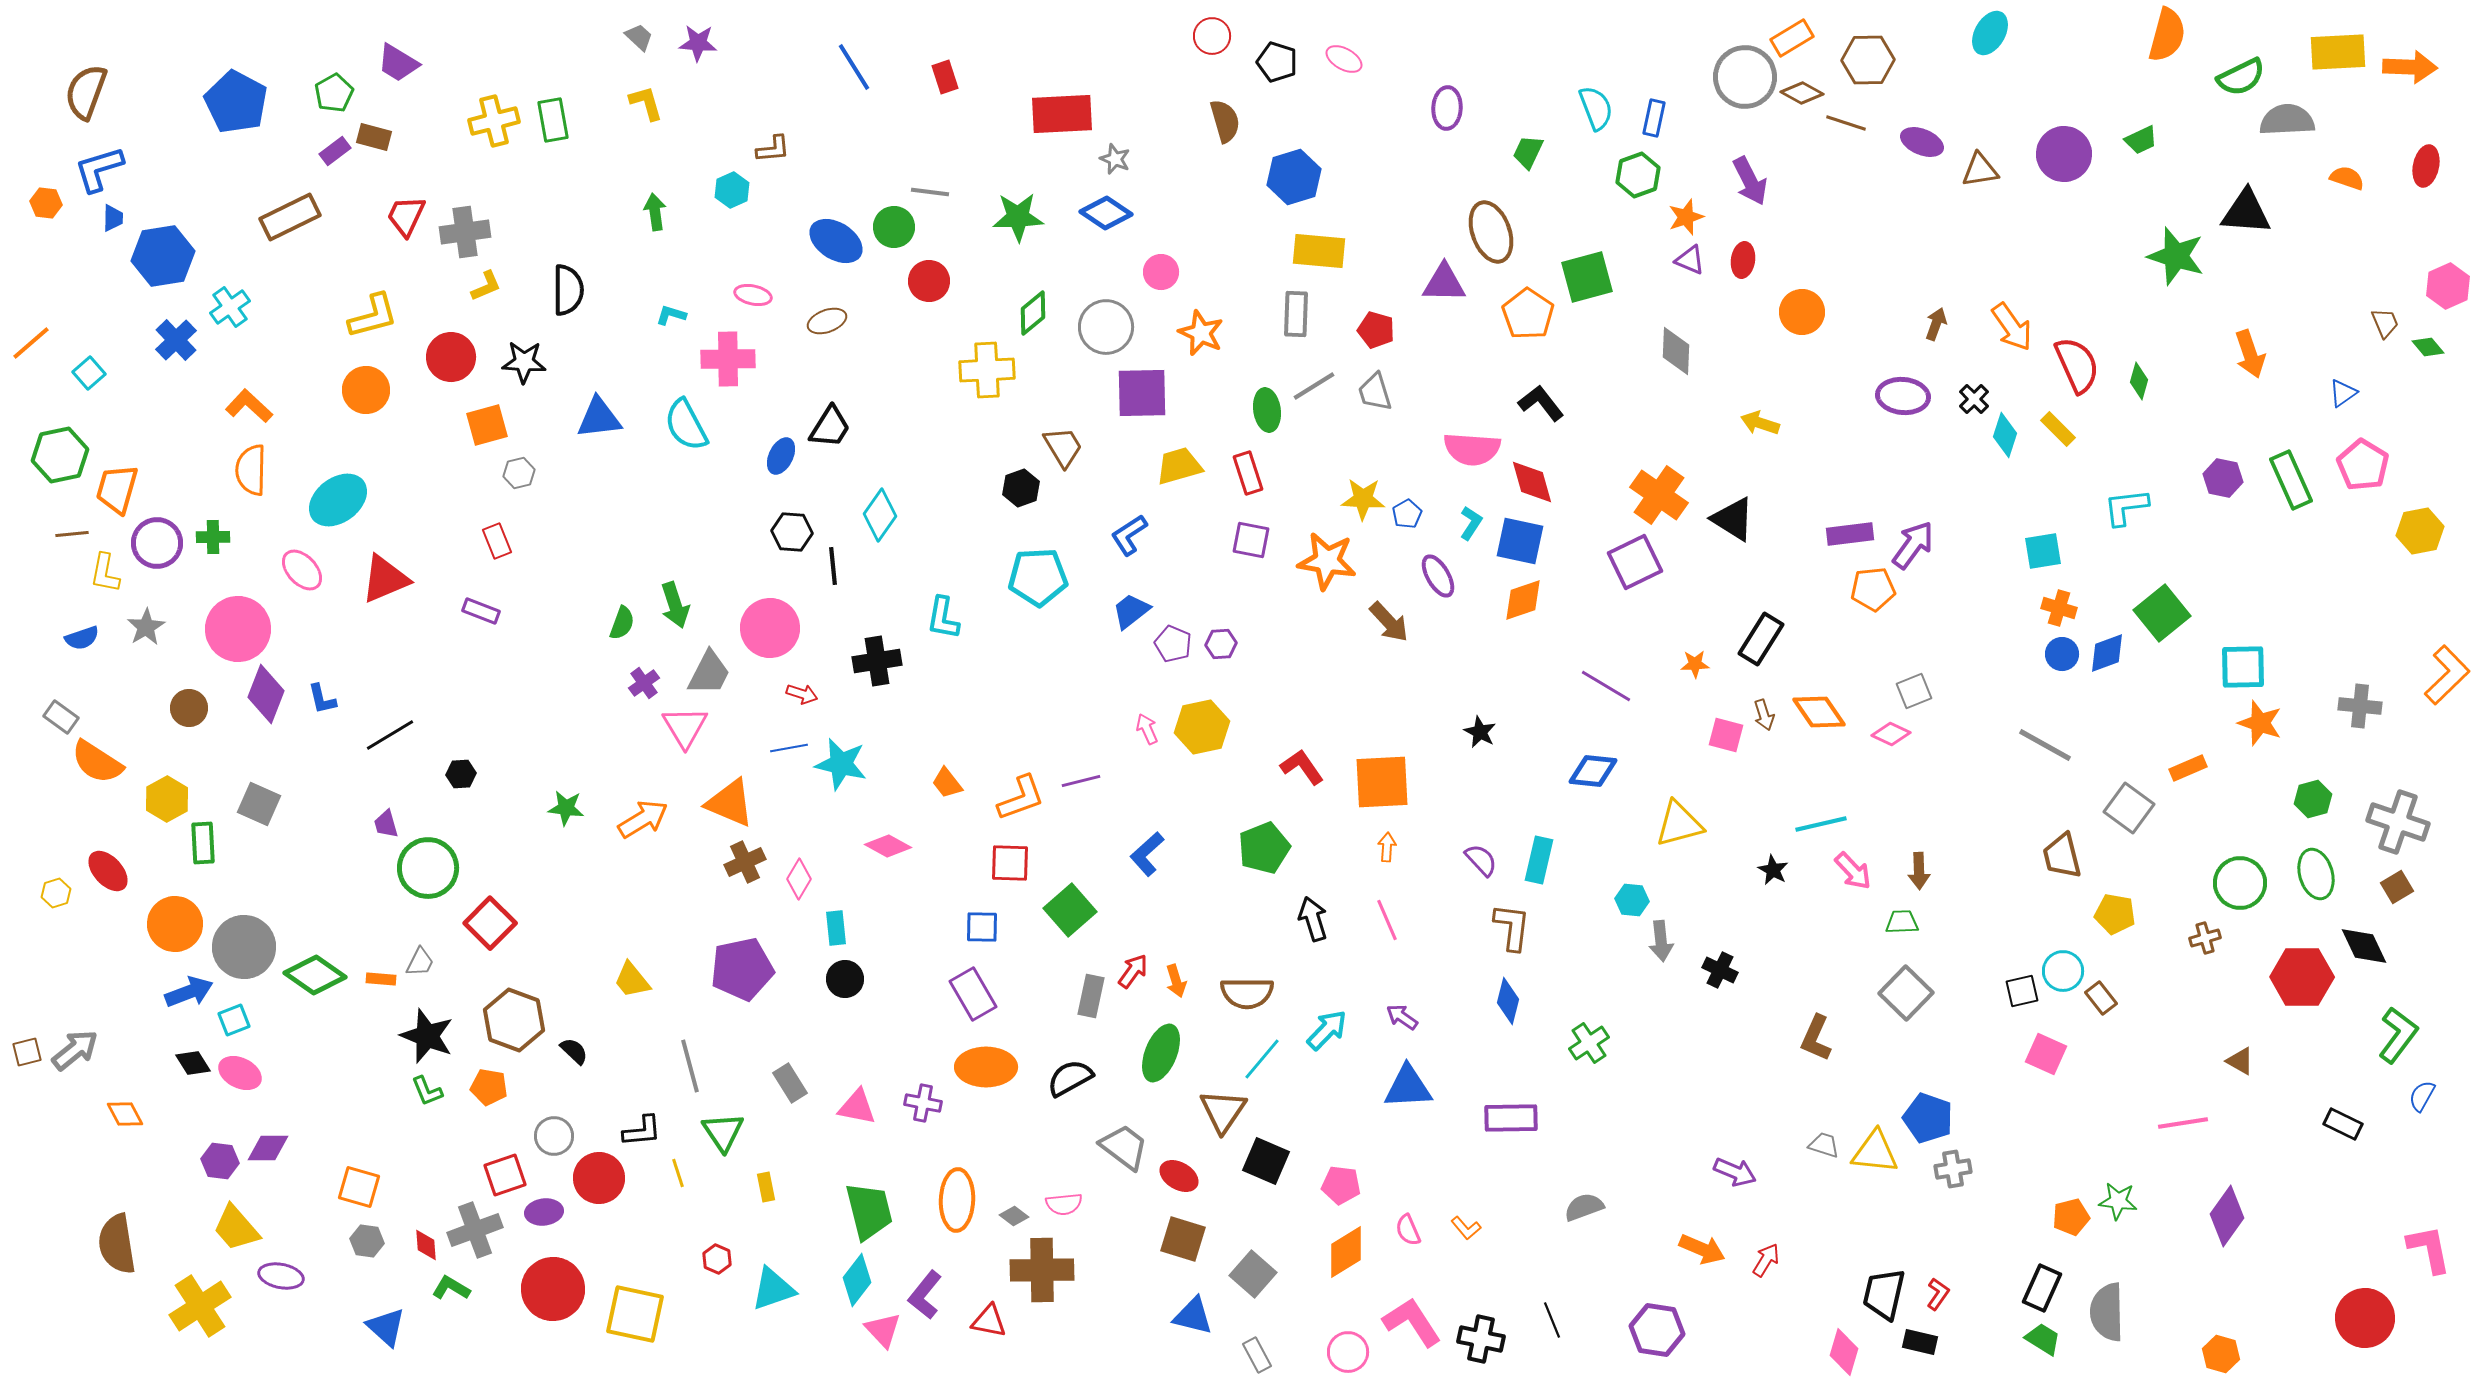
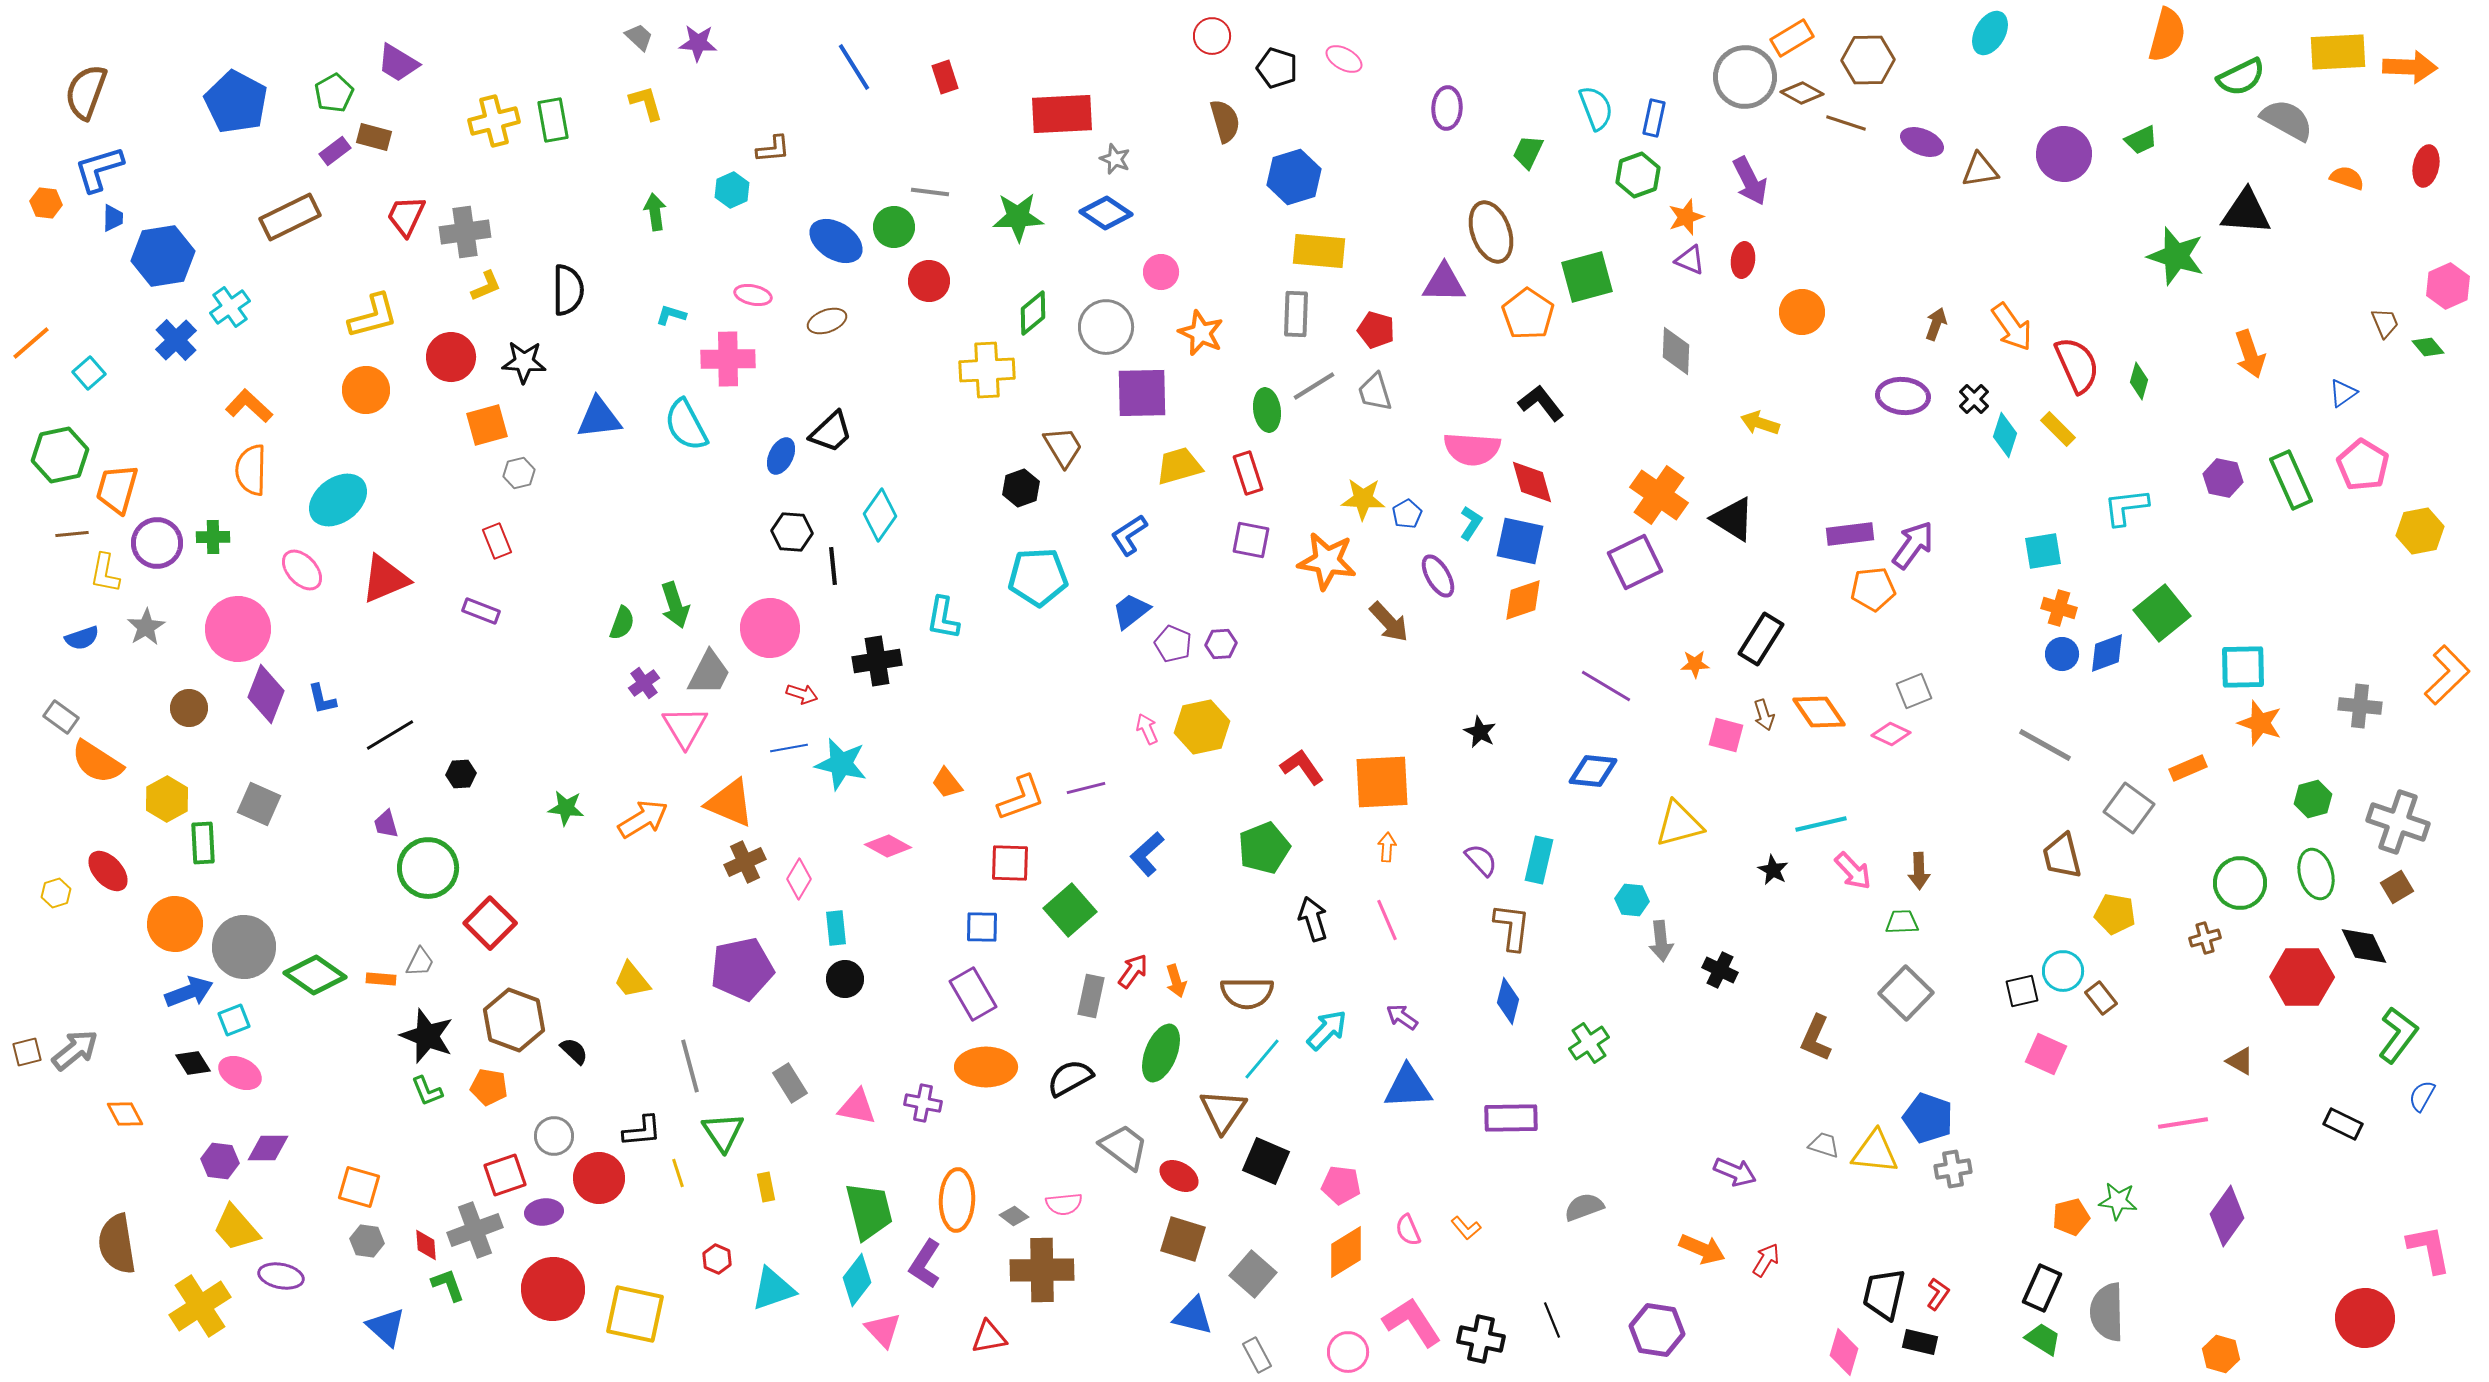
black pentagon at (1277, 62): moved 6 px down
gray semicircle at (2287, 120): rotated 32 degrees clockwise
black trapezoid at (830, 427): moved 1 px right, 5 px down; rotated 15 degrees clockwise
purple line at (1081, 781): moved 5 px right, 7 px down
green L-shape at (451, 1288): moved 3 px left, 3 px up; rotated 39 degrees clockwise
purple L-shape at (925, 1295): moved 31 px up; rotated 6 degrees counterclockwise
red triangle at (989, 1321): moved 16 px down; rotated 21 degrees counterclockwise
